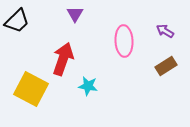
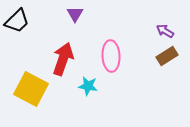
pink ellipse: moved 13 px left, 15 px down
brown rectangle: moved 1 px right, 10 px up
